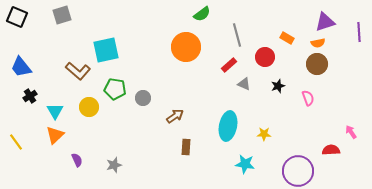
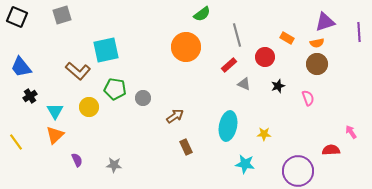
orange semicircle: moved 1 px left
brown rectangle: rotated 28 degrees counterclockwise
gray star: rotated 21 degrees clockwise
